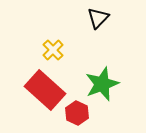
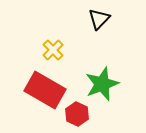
black triangle: moved 1 px right, 1 px down
red rectangle: rotated 12 degrees counterclockwise
red hexagon: moved 1 px down
